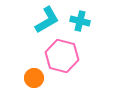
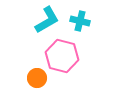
orange circle: moved 3 px right
